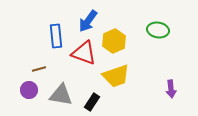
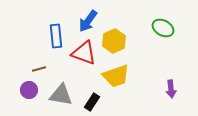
green ellipse: moved 5 px right, 2 px up; rotated 20 degrees clockwise
